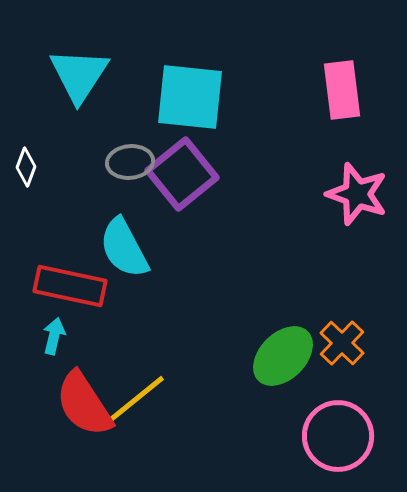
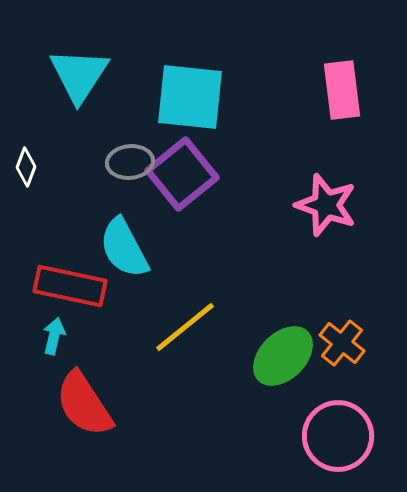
pink star: moved 31 px left, 11 px down
orange cross: rotated 6 degrees counterclockwise
yellow line: moved 50 px right, 73 px up
